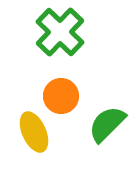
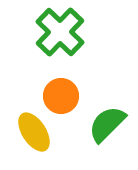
yellow ellipse: rotated 9 degrees counterclockwise
